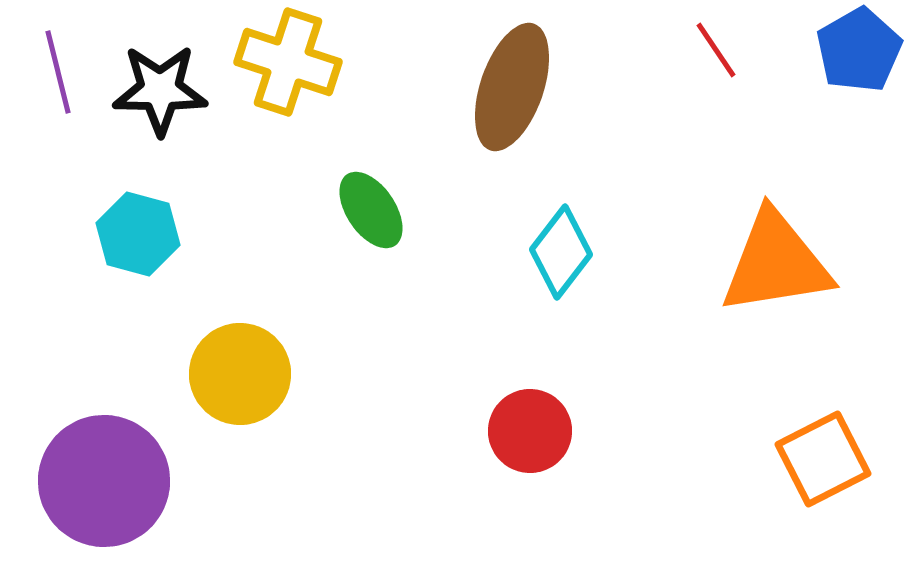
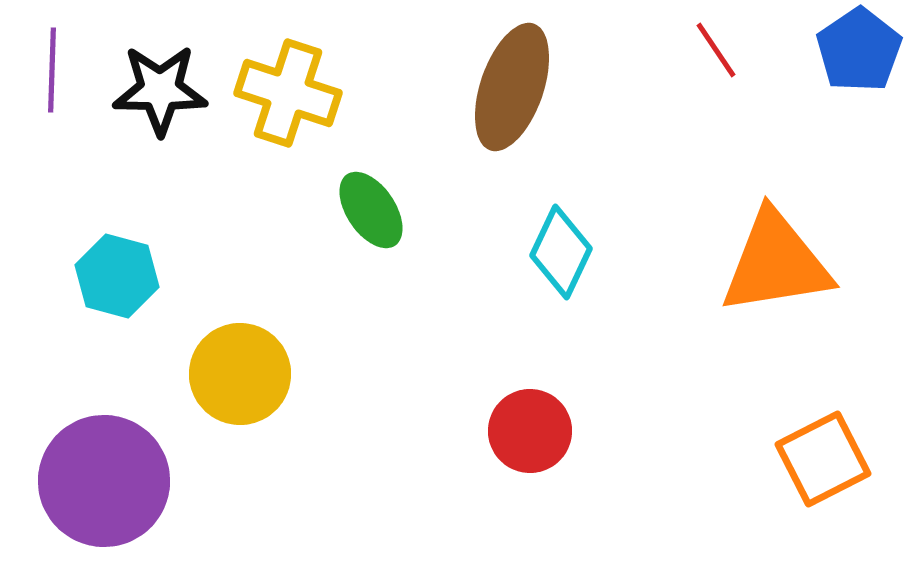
blue pentagon: rotated 4 degrees counterclockwise
yellow cross: moved 31 px down
purple line: moved 6 px left, 2 px up; rotated 16 degrees clockwise
cyan hexagon: moved 21 px left, 42 px down
cyan diamond: rotated 12 degrees counterclockwise
